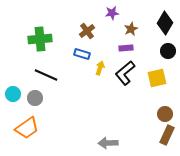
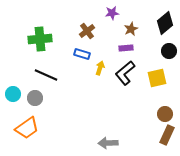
black diamond: rotated 20 degrees clockwise
black circle: moved 1 px right
